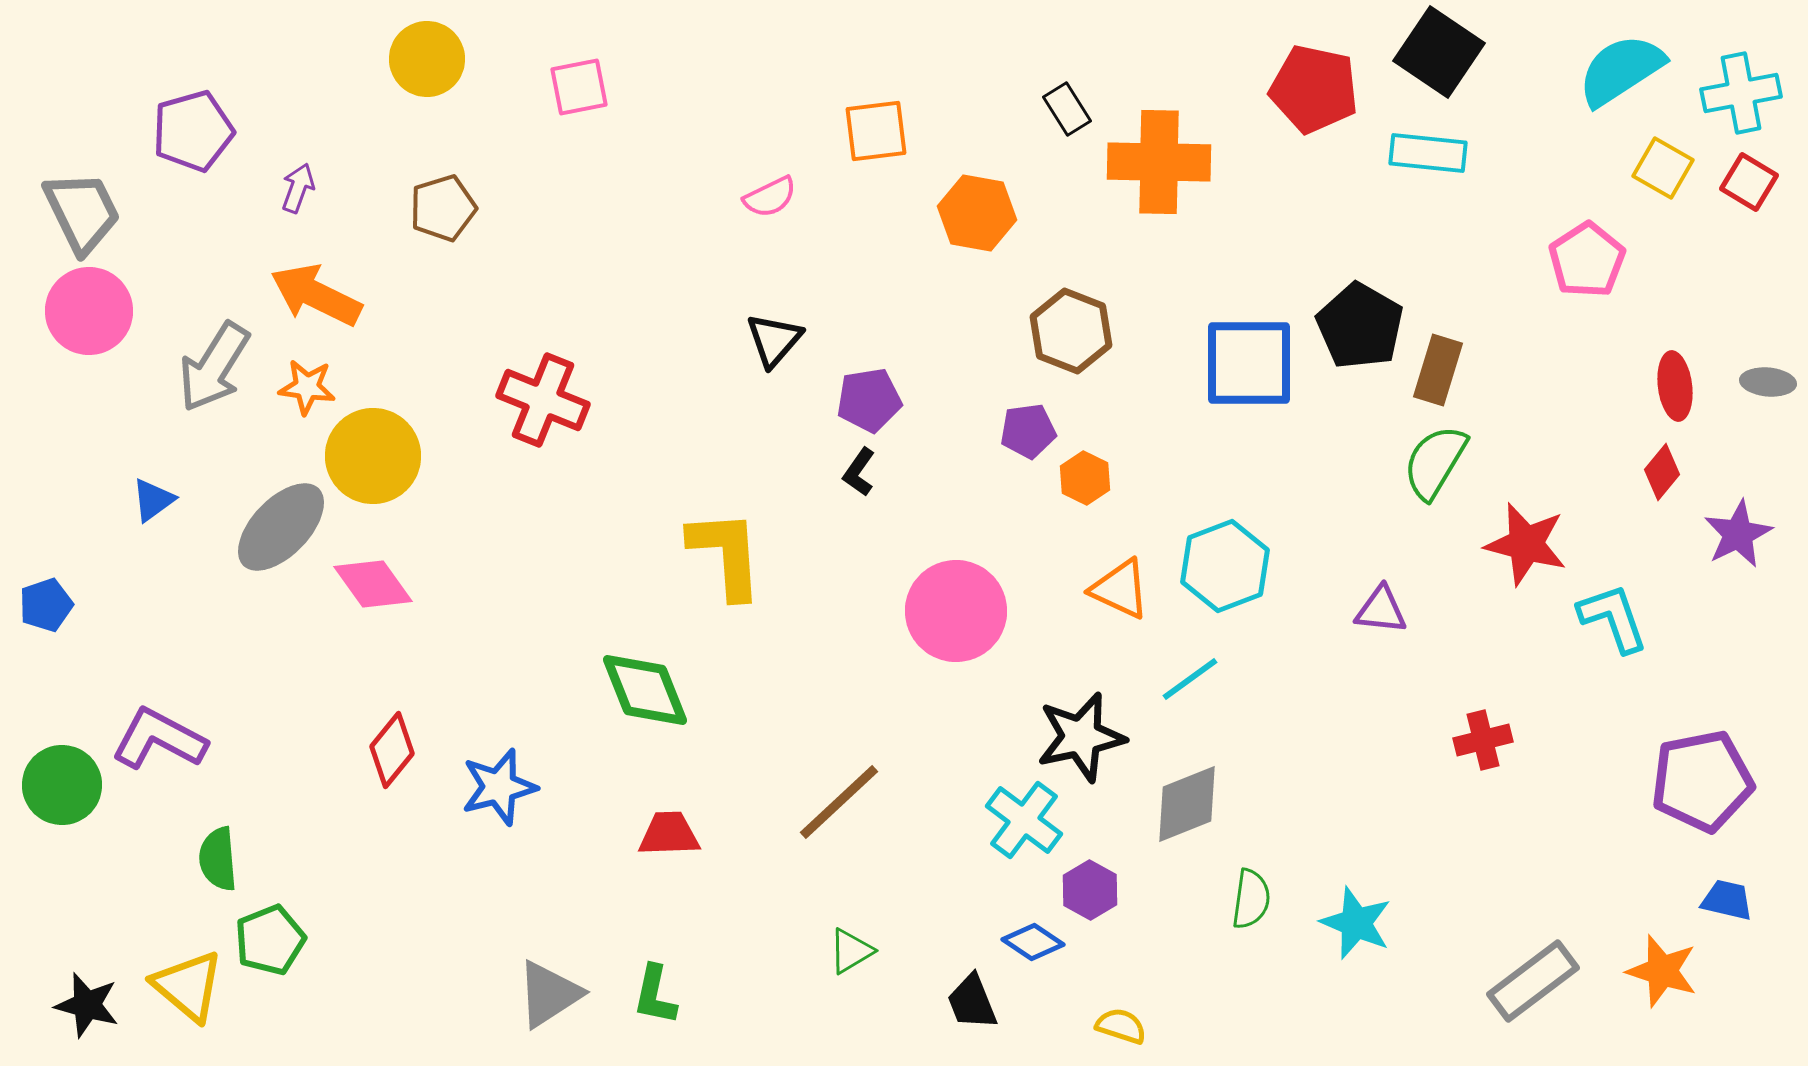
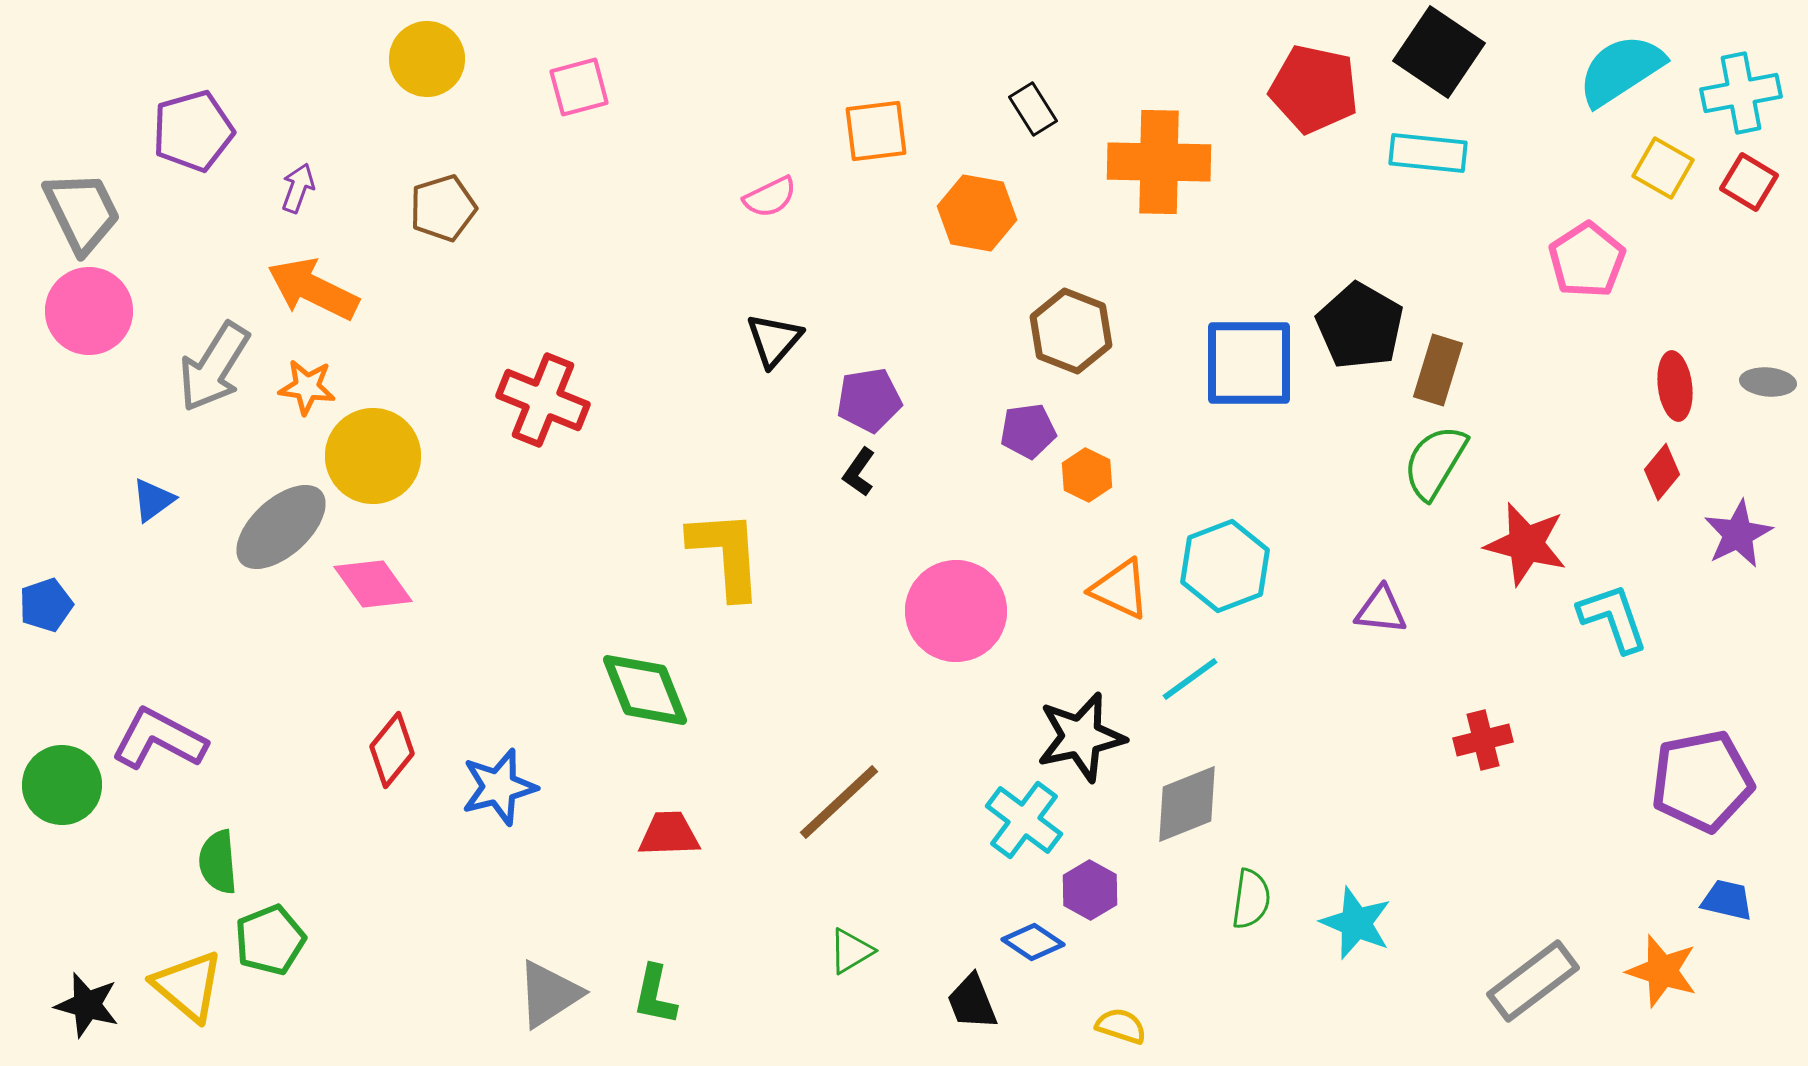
pink square at (579, 87): rotated 4 degrees counterclockwise
black rectangle at (1067, 109): moved 34 px left
orange arrow at (316, 295): moved 3 px left, 6 px up
orange hexagon at (1085, 478): moved 2 px right, 3 px up
gray ellipse at (281, 527): rotated 4 degrees clockwise
green semicircle at (218, 859): moved 3 px down
